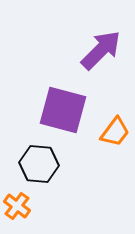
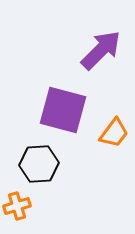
orange trapezoid: moved 1 px left, 1 px down
black hexagon: rotated 9 degrees counterclockwise
orange cross: rotated 36 degrees clockwise
